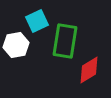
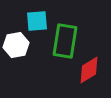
cyan square: rotated 20 degrees clockwise
